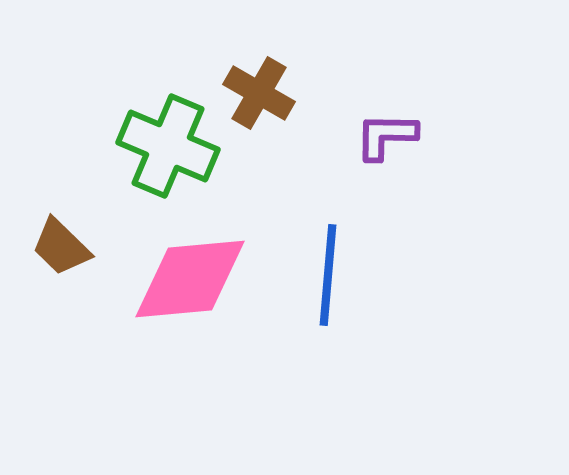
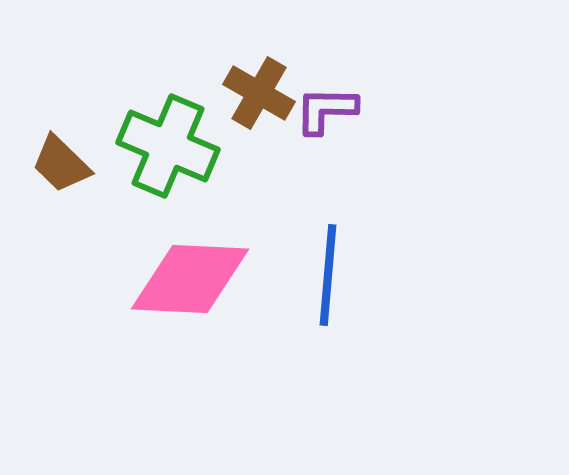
purple L-shape: moved 60 px left, 26 px up
brown trapezoid: moved 83 px up
pink diamond: rotated 8 degrees clockwise
